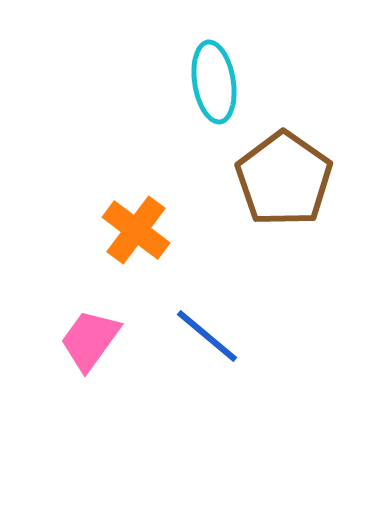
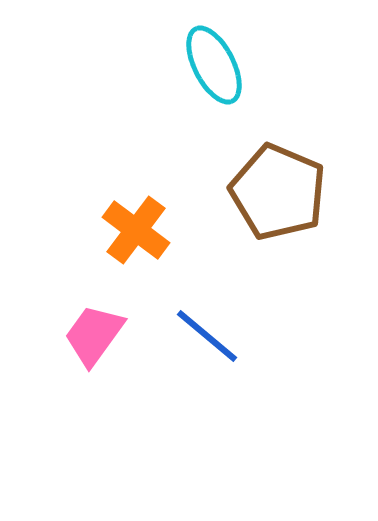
cyan ellipse: moved 17 px up; rotated 18 degrees counterclockwise
brown pentagon: moved 6 px left, 13 px down; rotated 12 degrees counterclockwise
pink trapezoid: moved 4 px right, 5 px up
